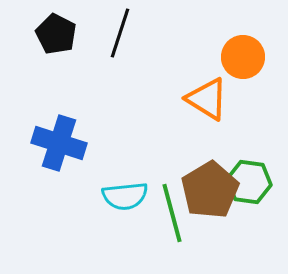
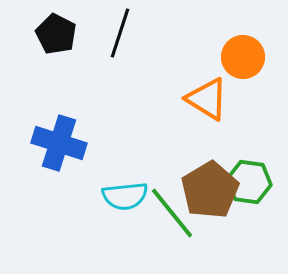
green line: rotated 24 degrees counterclockwise
